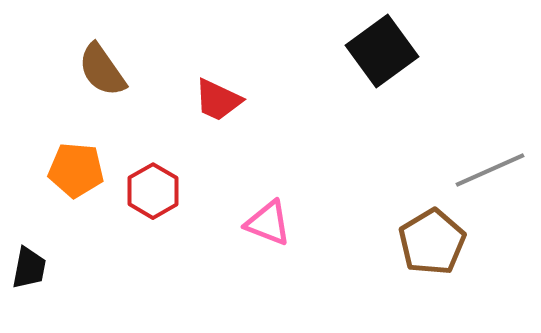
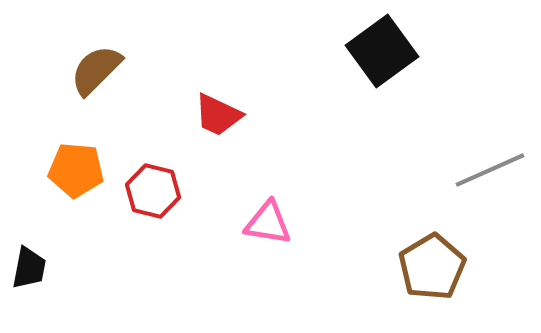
brown semicircle: moved 6 px left; rotated 80 degrees clockwise
red trapezoid: moved 15 px down
red hexagon: rotated 16 degrees counterclockwise
pink triangle: rotated 12 degrees counterclockwise
brown pentagon: moved 25 px down
